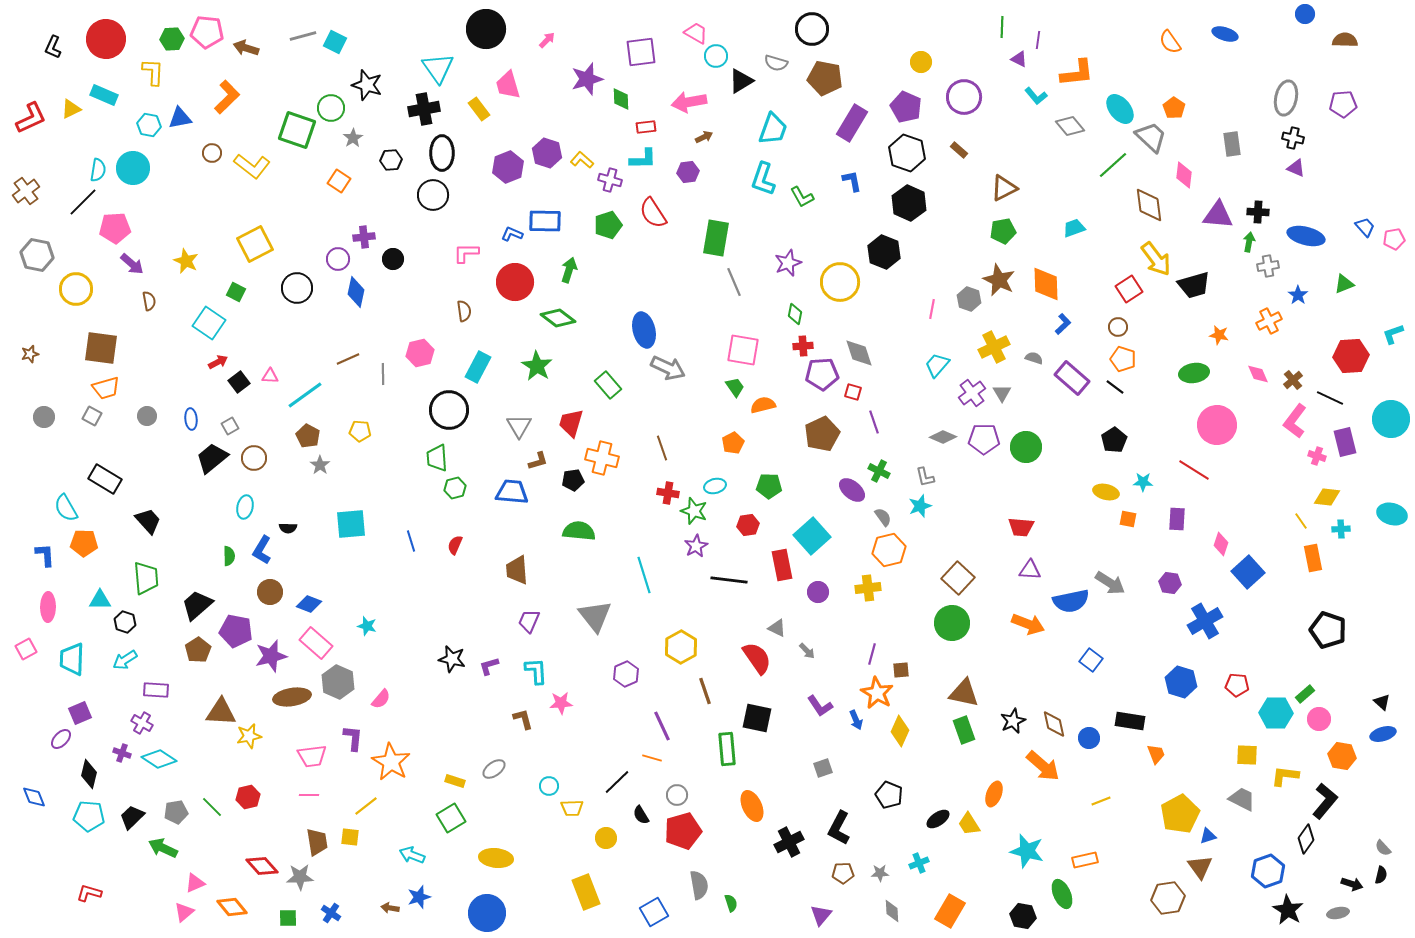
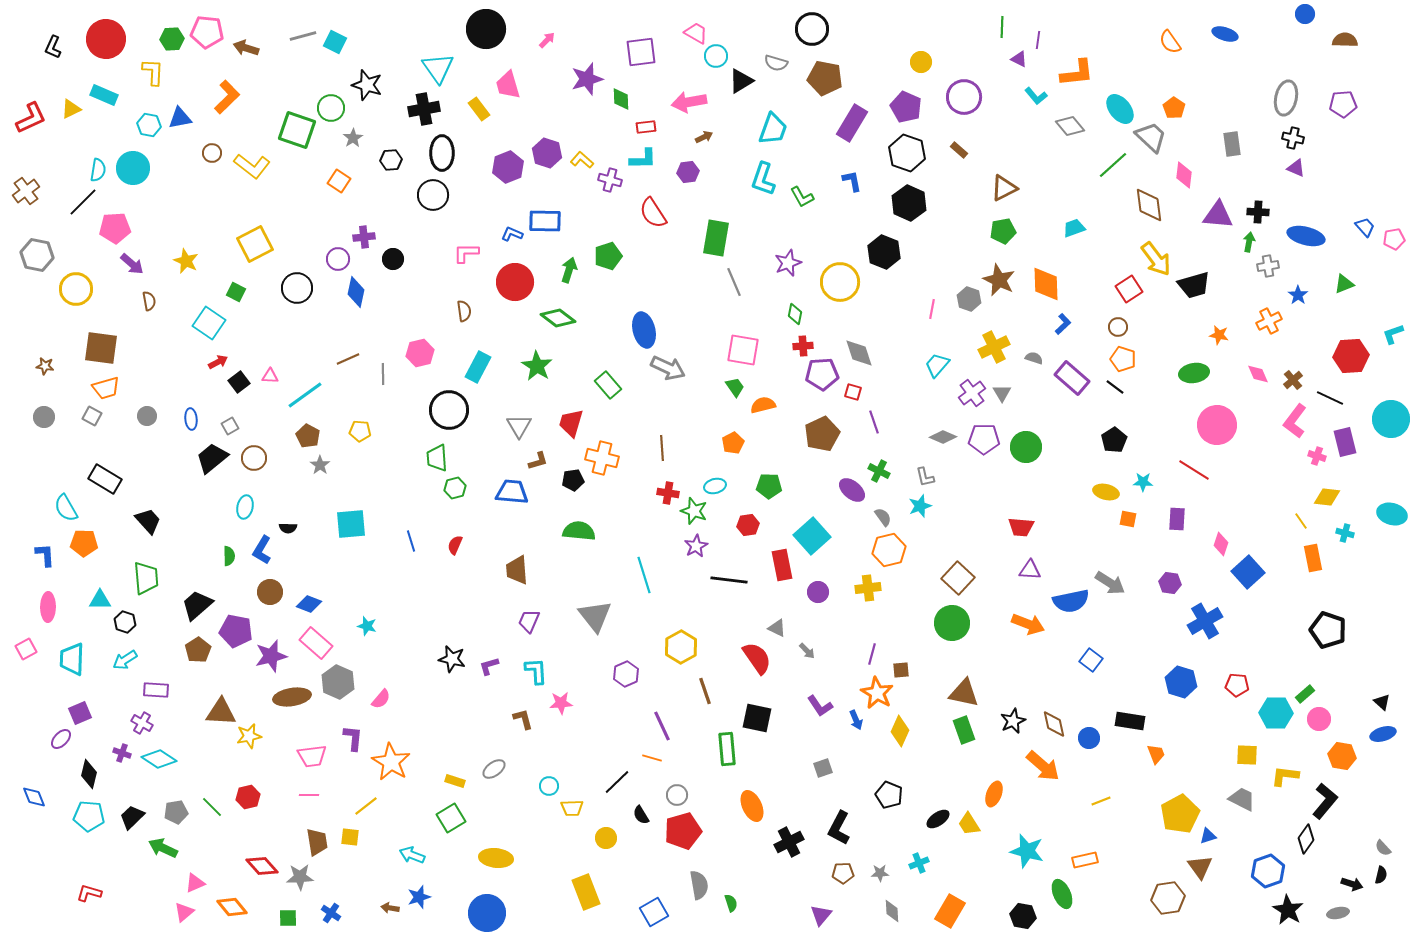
green pentagon at (608, 225): moved 31 px down
brown star at (30, 354): moved 15 px right, 12 px down; rotated 24 degrees clockwise
brown line at (662, 448): rotated 15 degrees clockwise
cyan cross at (1341, 529): moved 4 px right, 4 px down; rotated 18 degrees clockwise
